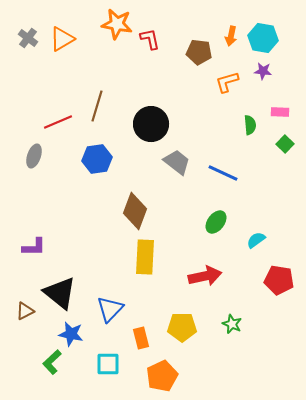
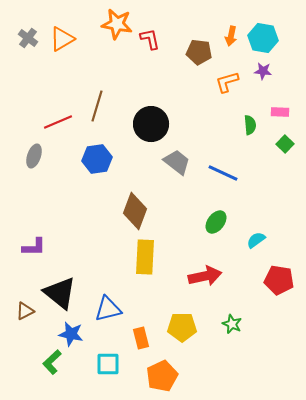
blue triangle: moved 2 px left; rotated 32 degrees clockwise
